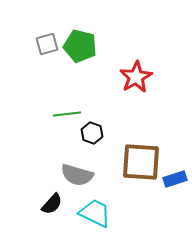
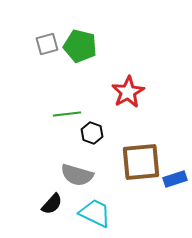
red star: moved 8 px left, 15 px down
brown square: rotated 9 degrees counterclockwise
